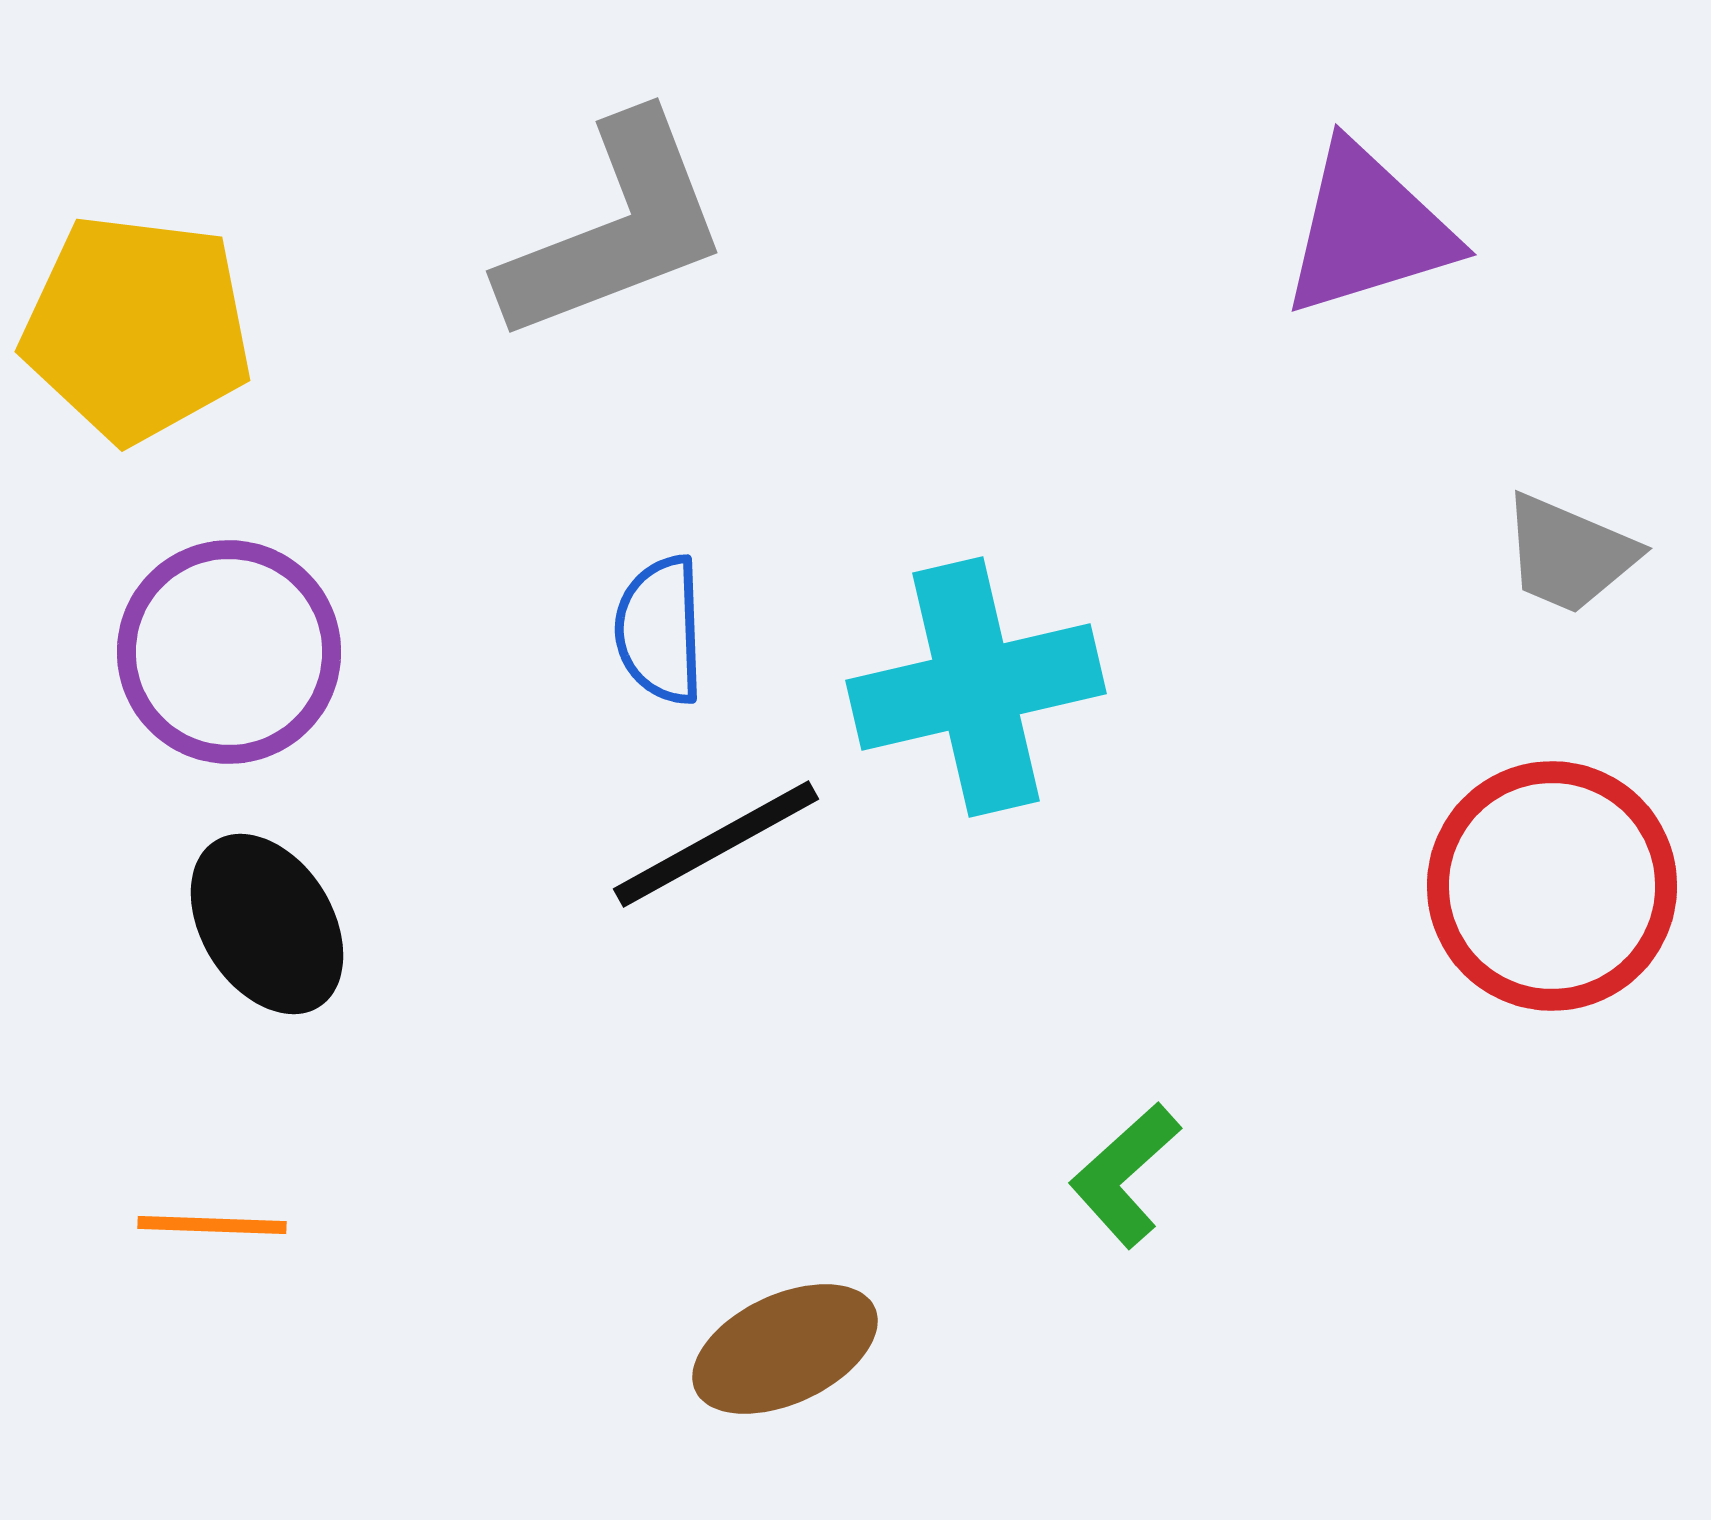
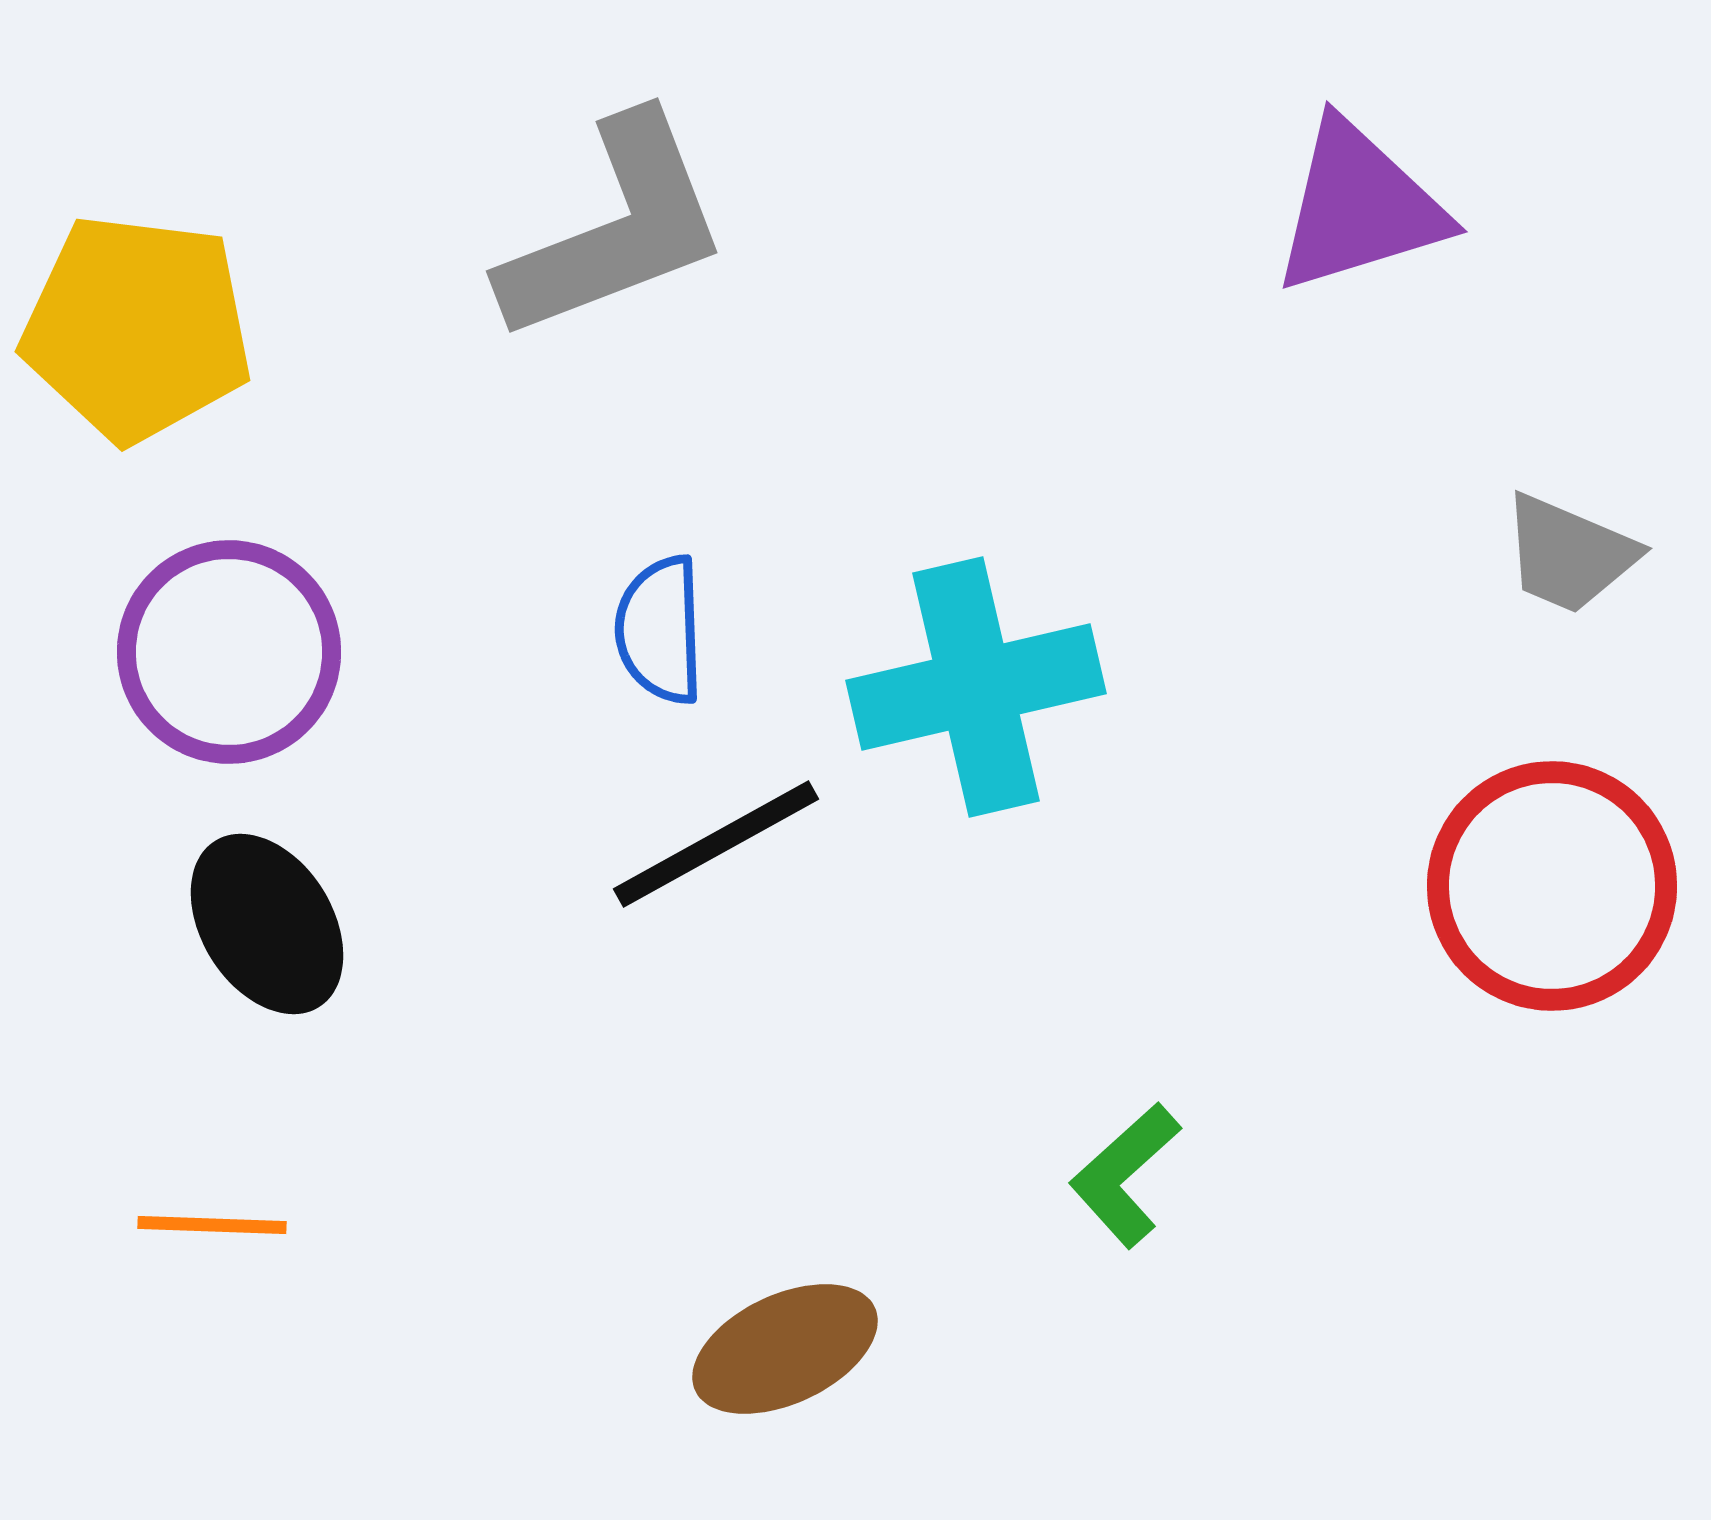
purple triangle: moved 9 px left, 23 px up
